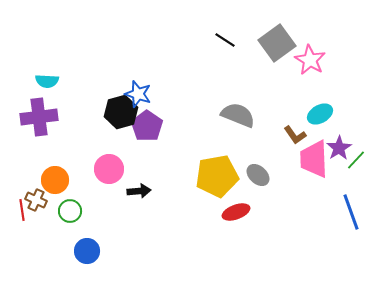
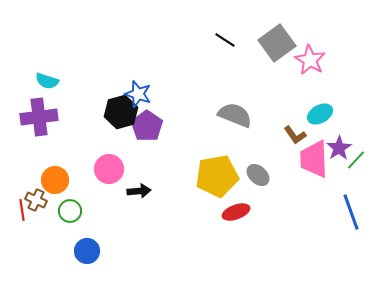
cyan semicircle: rotated 15 degrees clockwise
gray semicircle: moved 3 px left
